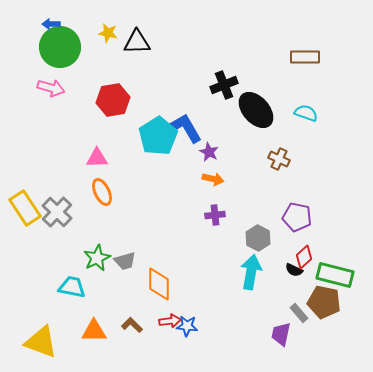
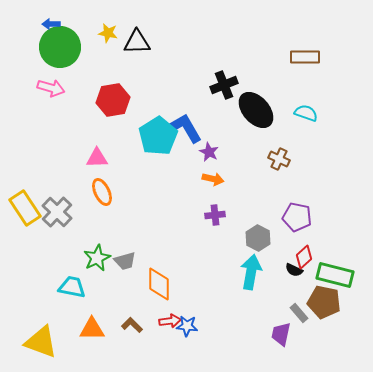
orange triangle: moved 2 px left, 2 px up
